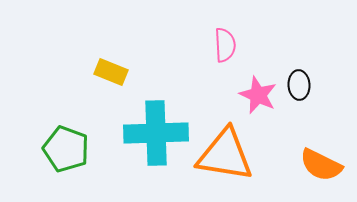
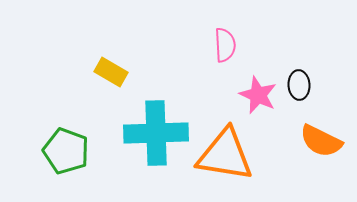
yellow rectangle: rotated 8 degrees clockwise
green pentagon: moved 2 px down
orange semicircle: moved 24 px up
